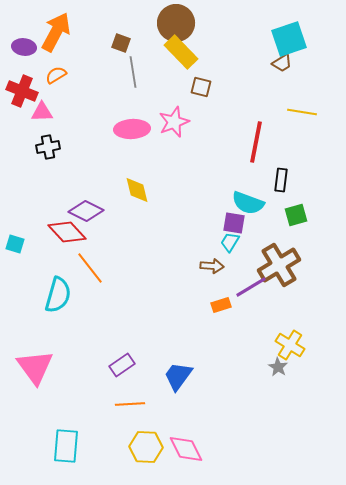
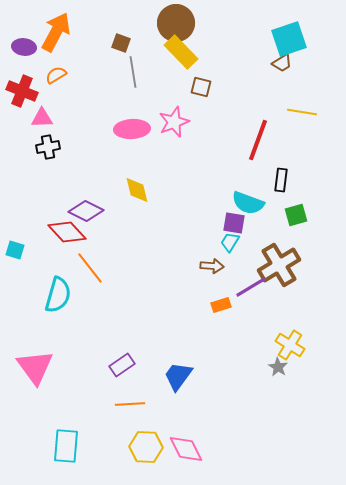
pink triangle at (42, 112): moved 6 px down
red line at (256, 142): moved 2 px right, 2 px up; rotated 9 degrees clockwise
cyan square at (15, 244): moved 6 px down
